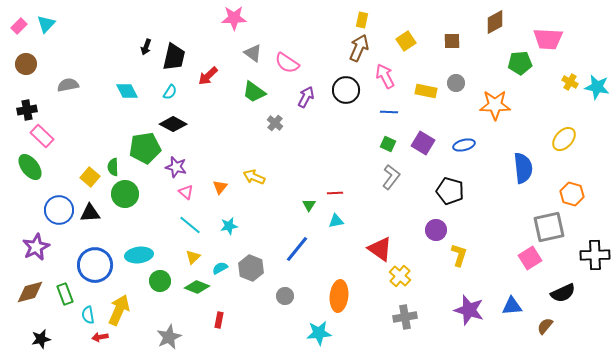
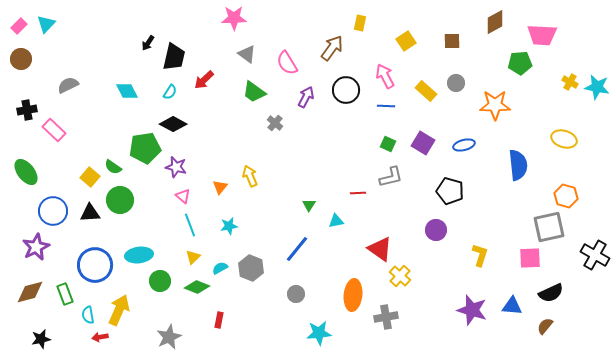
yellow rectangle at (362, 20): moved 2 px left, 3 px down
pink trapezoid at (548, 39): moved 6 px left, 4 px up
black arrow at (146, 47): moved 2 px right, 4 px up; rotated 14 degrees clockwise
brown arrow at (359, 48): moved 27 px left; rotated 12 degrees clockwise
gray triangle at (253, 53): moved 6 px left, 1 px down
pink semicircle at (287, 63): rotated 25 degrees clockwise
brown circle at (26, 64): moved 5 px left, 5 px up
red arrow at (208, 76): moved 4 px left, 4 px down
gray semicircle at (68, 85): rotated 15 degrees counterclockwise
yellow rectangle at (426, 91): rotated 30 degrees clockwise
blue line at (389, 112): moved 3 px left, 6 px up
pink rectangle at (42, 136): moved 12 px right, 6 px up
yellow ellipse at (564, 139): rotated 65 degrees clockwise
green ellipse at (30, 167): moved 4 px left, 5 px down
green semicircle at (113, 167): rotated 54 degrees counterclockwise
blue semicircle at (523, 168): moved 5 px left, 3 px up
yellow arrow at (254, 177): moved 4 px left, 1 px up; rotated 45 degrees clockwise
gray L-shape at (391, 177): rotated 40 degrees clockwise
pink triangle at (186, 192): moved 3 px left, 4 px down
red line at (335, 193): moved 23 px right
green circle at (125, 194): moved 5 px left, 6 px down
orange hexagon at (572, 194): moved 6 px left, 2 px down
blue circle at (59, 210): moved 6 px left, 1 px down
cyan line at (190, 225): rotated 30 degrees clockwise
yellow L-shape at (459, 255): moved 21 px right
black cross at (595, 255): rotated 32 degrees clockwise
pink square at (530, 258): rotated 30 degrees clockwise
black semicircle at (563, 293): moved 12 px left
gray circle at (285, 296): moved 11 px right, 2 px up
orange ellipse at (339, 296): moved 14 px right, 1 px up
blue triangle at (512, 306): rotated 10 degrees clockwise
purple star at (469, 310): moved 3 px right
gray cross at (405, 317): moved 19 px left
